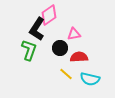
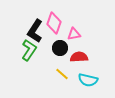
pink diamond: moved 5 px right, 8 px down; rotated 35 degrees counterclockwise
black L-shape: moved 2 px left, 2 px down
green L-shape: rotated 15 degrees clockwise
yellow line: moved 4 px left
cyan semicircle: moved 2 px left, 1 px down
